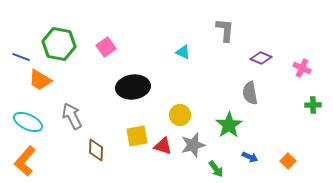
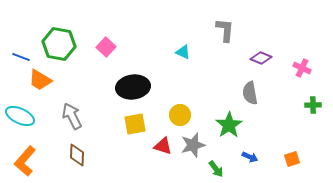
pink square: rotated 12 degrees counterclockwise
cyan ellipse: moved 8 px left, 6 px up
yellow square: moved 2 px left, 12 px up
brown diamond: moved 19 px left, 5 px down
orange square: moved 4 px right, 2 px up; rotated 28 degrees clockwise
